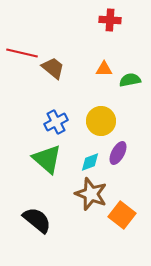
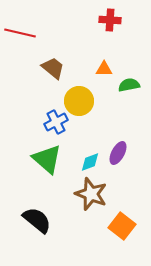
red line: moved 2 px left, 20 px up
green semicircle: moved 1 px left, 5 px down
yellow circle: moved 22 px left, 20 px up
orange square: moved 11 px down
